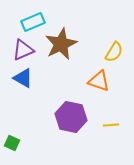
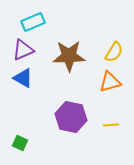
brown star: moved 8 px right, 12 px down; rotated 24 degrees clockwise
orange triangle: moved 11 px right, 1 px down; rotated 35 degrees counterclockwise
green square: moved 8 px right
